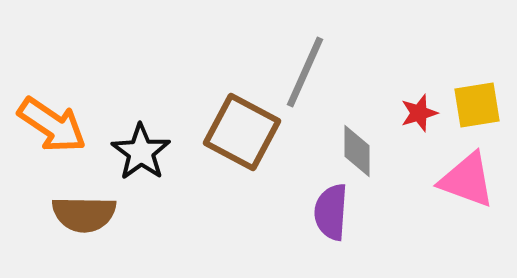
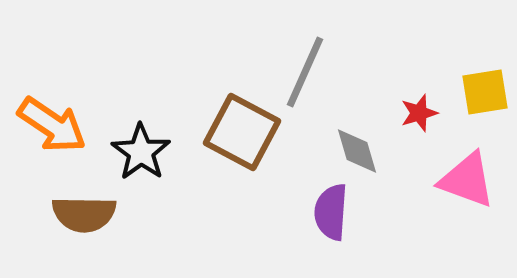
yellow square: moved 8 px right, 13 px up
gray diamond: rotated 16 degrees counterclockwise
